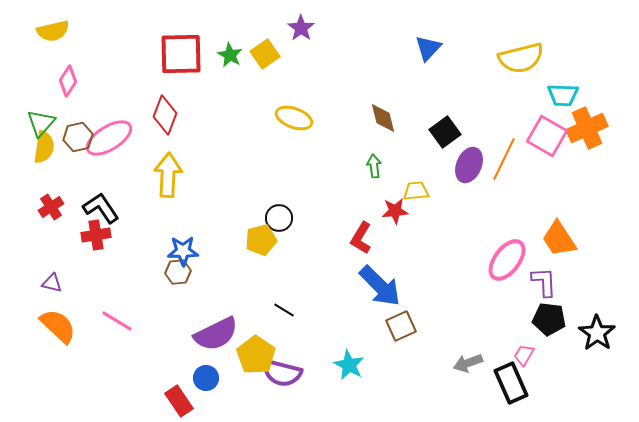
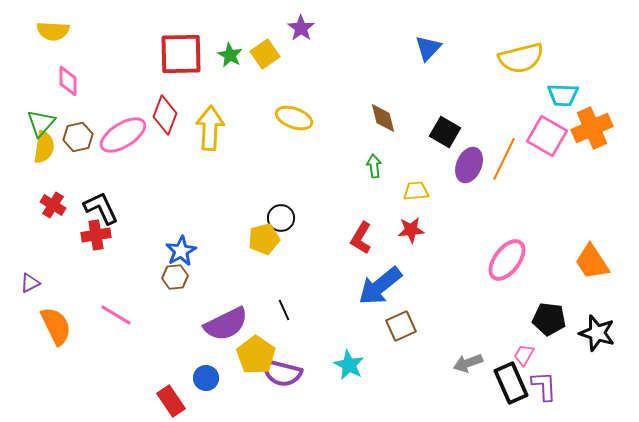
yellow semicircle at (53, 31): rotated 16 degrees clockwise
pink diamond at (68, 81): rotated 32 degrees counterclockwise
orange cross at (587, 128): moved 5 px right
black square at (445, 132): rotated 24 degrees counterclockwise
pink ellipse at (109, 138): moved 14 px right, 3 px up
yellow arrow at (168, 175): moved 42 px right, 47 px up
red cross at (51, 207): moved 2 px right, 2 px up; rotated 25 degrees counterclockwise
black L-shape at (101, 208): rotated 9 degrees clockwise
red star at (395, 211): moved 16 px right, 19 px down
black circle at (279, 218): moved 2 px right
orange trapezoid at (559, 239): moved 33 px right, 23 px down
yellow pentagon at (261, 240): moved 3 px right, 1 px up
blue star at (183, 251): moved 2 px left; rotated 28 degrees counterclockwise
brown hexagon at (178, 272): moved 3 px left, 5 px down
purple L-shape at (544, 282): moved 104 px down
purple triangle at (52, 283): moved 22 px left; rotated 40 degrees counterclockwise
blue arrow at (380, 286): rotated 96 degrees clockwise
black line at (284, 310): rotated 35 degrees clockwise
pink line at (117, 321): moved 1 px left, 6 px up
orange semicircle at (58, 326): moved 2 px left; rotated 21 degrees clockwise
black star at (597, 333): rotated 18 degrees counterclockwise
purple semicircle at (216, 334): moved 10 px right, 10 px up
red rectangle at (179, 401): moved 8 px left
